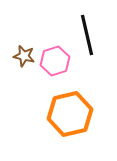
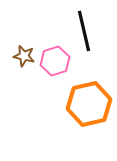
black line: moved 3 px left, 4 px up
orange hexagon: moved 19 px right, 10 px up
